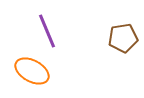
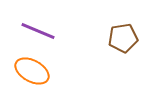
purple line: moved 9 px left; rotated 44 degrees counterclockwise
